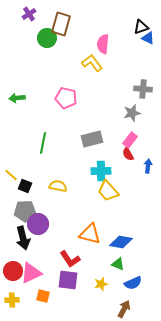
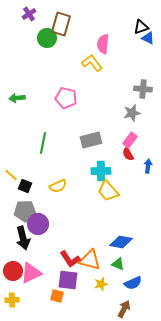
gray rectangle: moved 1 px left, 1 px down
yellow semicircle: rotated 144 degrees clockwise
orange triangle: moved 26 px down
orange square: moved 14 px right
